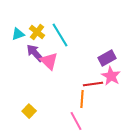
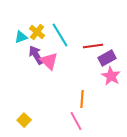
cyan triangle: moved 3 px right, 3 px down
purple arrow: moved 1 px right, 2 px down; rotated 12 degrees clockwise
red line: moved 38 px up
yellow square: moved 5 px left, 9 px down
